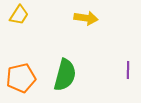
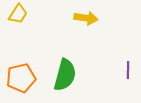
yellow trapezoid: moved 1 px left, 1 px up
